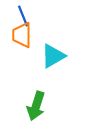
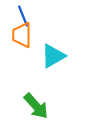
green arrow: rotated 60 degrees counterclockwise
